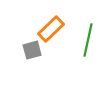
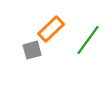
green line: rotated 24 degrees clockwise
